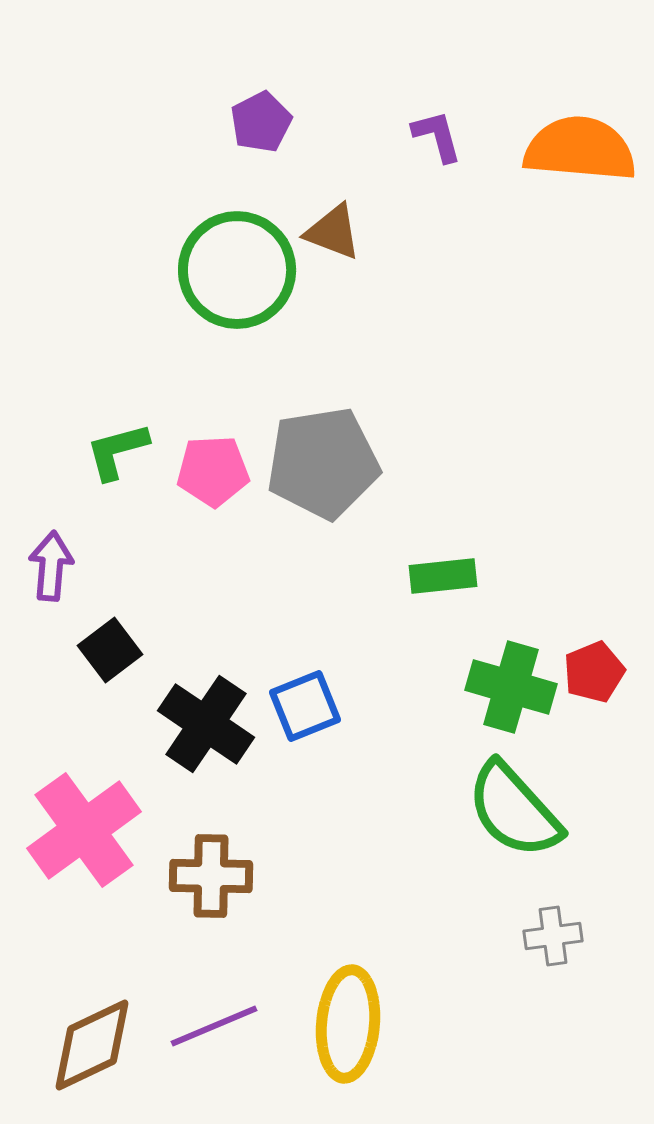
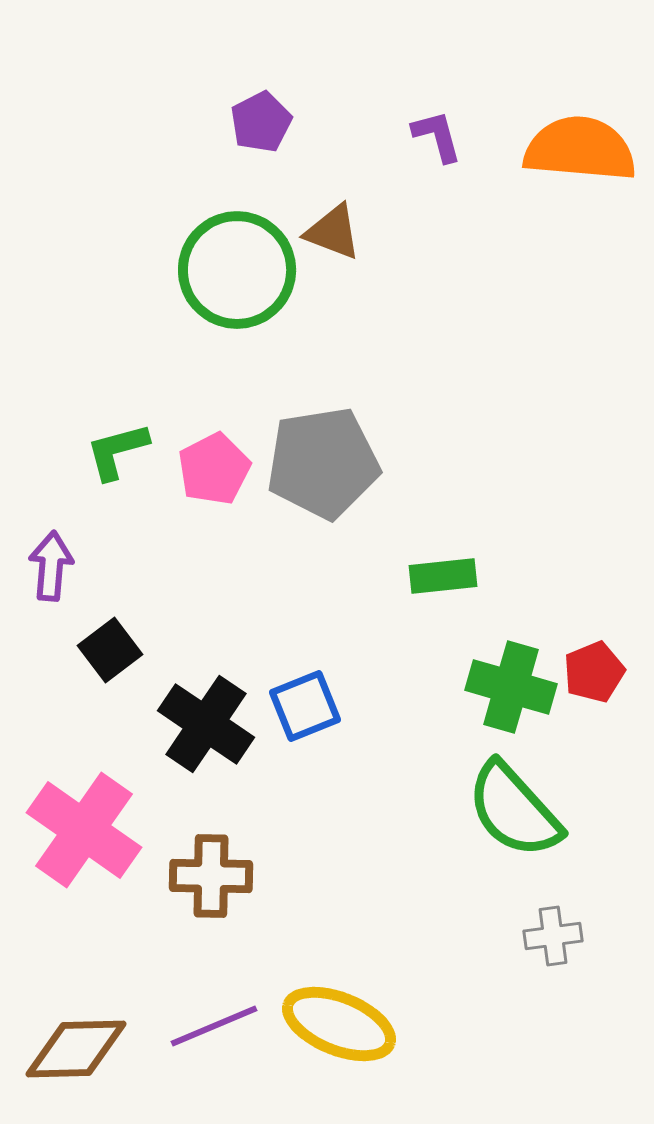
pink pentagon: moved 1 px right, 2 px up; rotated 24 degrees counterclockwise
pink cross: rotated 19 degrees counterclockwise
yellow ellipse: moved 9 px left; rotated 73 degrees counterclockwise
brown diamond: moved 16 px left, 4 px down; rotated 24 degrees clockwise
